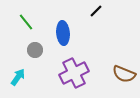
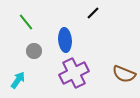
black line: moved 3 px left, 2 px down
blue ellipse: moved 2 px right, 7 px down
gray circle: moved 1 px left, 1 px down
cyan arrow: moved 3 px down
